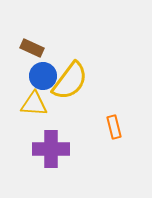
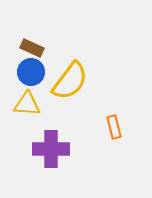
blue circle: moved 12 px left, 4 px up
yellow triangle: moved 7 px left
